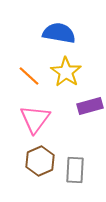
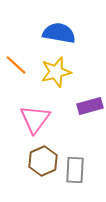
yellow star: moved 10 px left; rotated 24 degrees clockwise
orange line: moved 13 px left, 11 px up
brown hexagon: moved 3 px right
